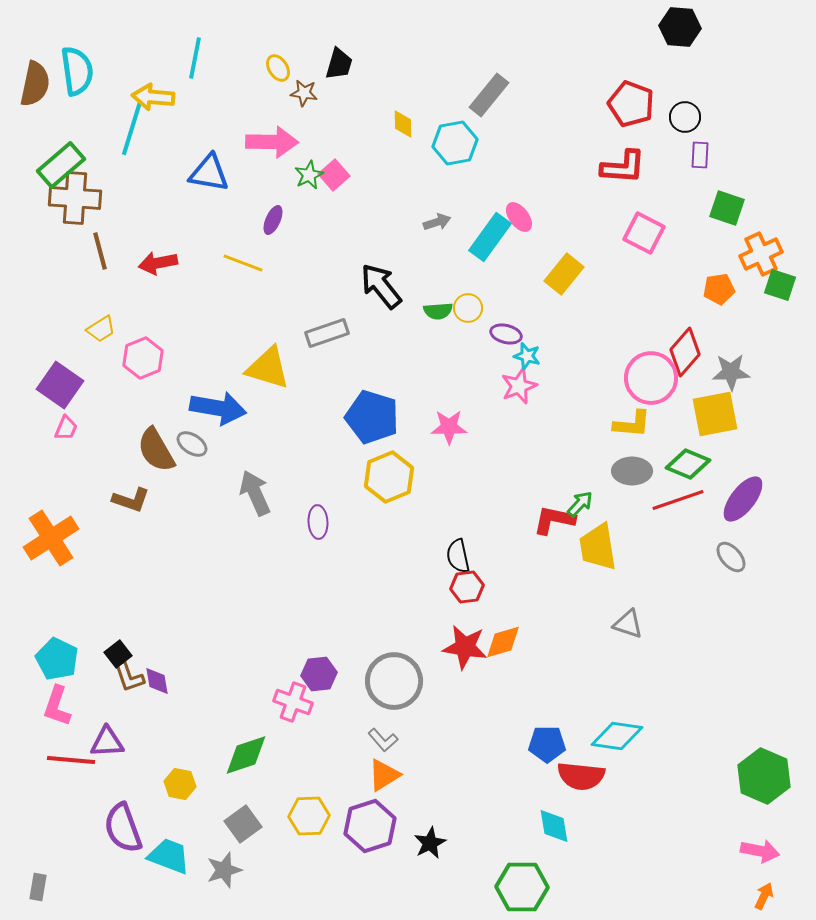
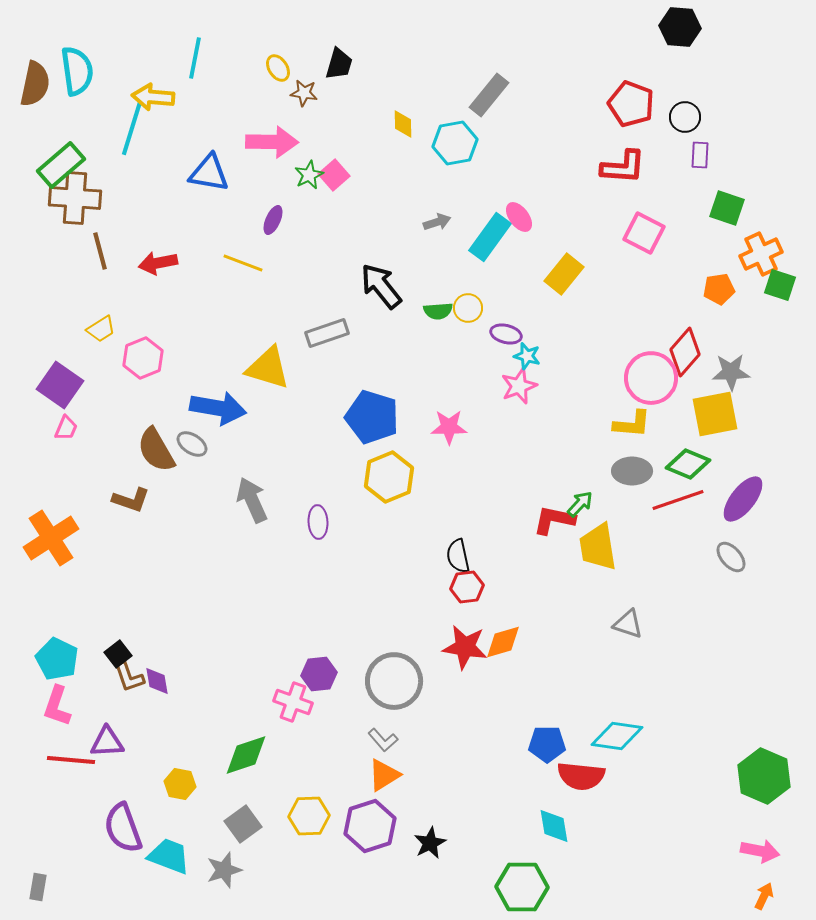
gray arrow at (255, 493): moved 3 px left, 7 px down
